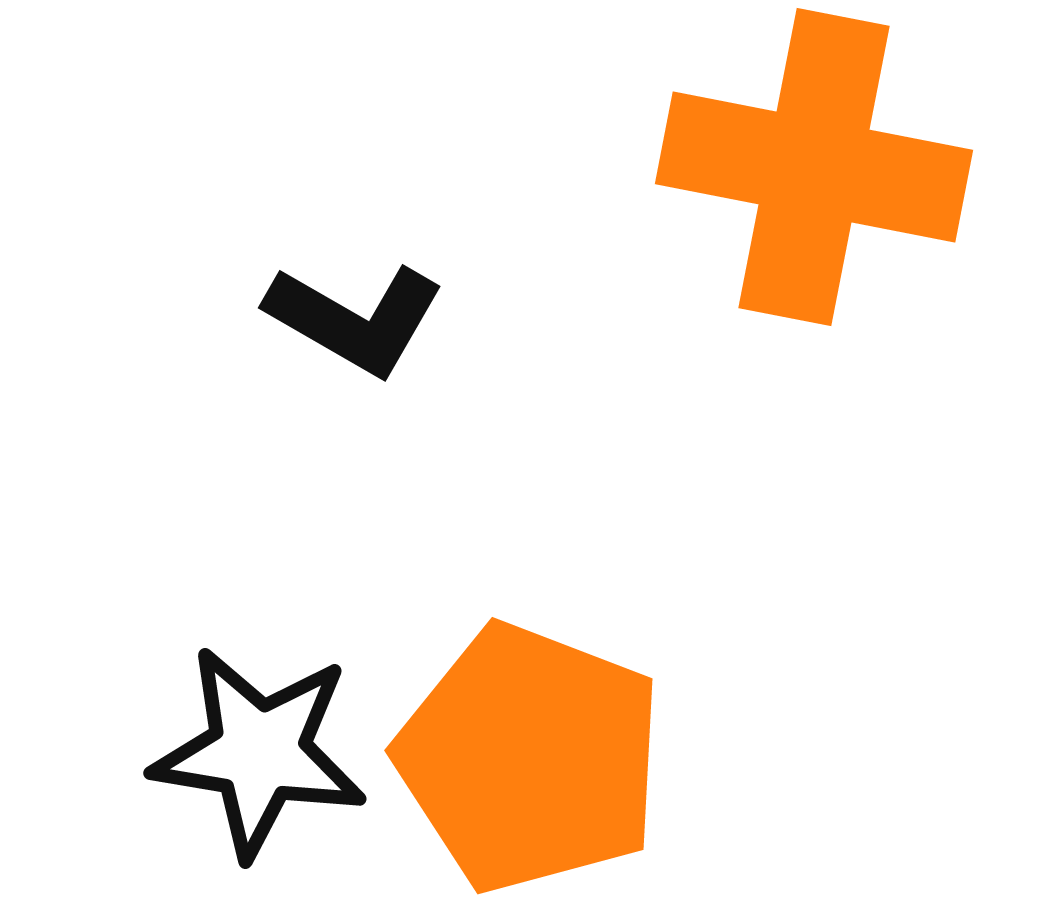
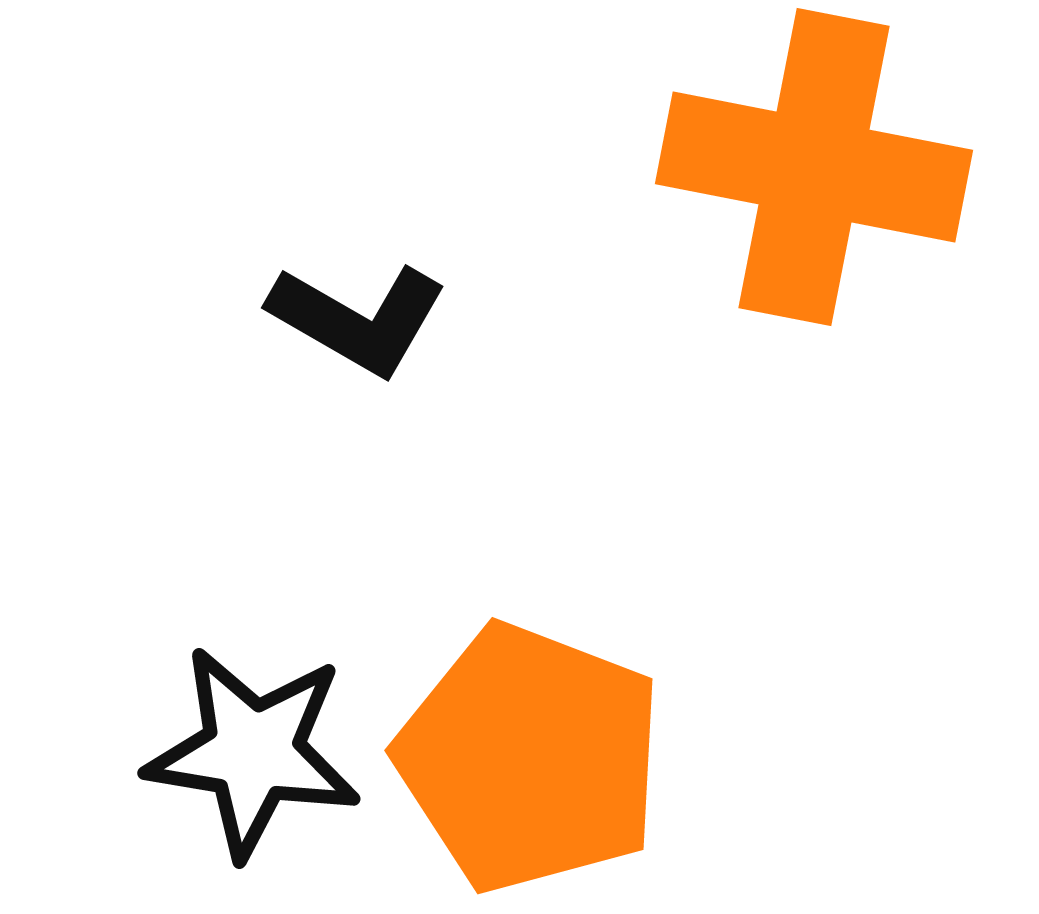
black L-shape: moved 3 px right
black star: moved 6 px left
